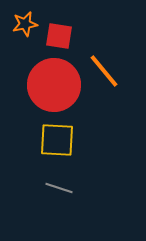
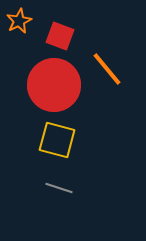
orange star: moved 6 px left, 3 px up; rotated 15 degrees counterclockwise
red square: moved 1 px right; rotated 12 degrees clockwise
orange line: moved 3 px right, 2 px up
yellow square: rotated 12 degrees clockwise
